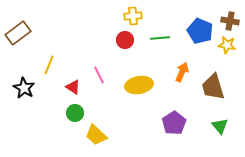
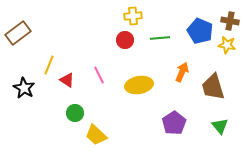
red triangle: moved 6 px left, 7 px up
